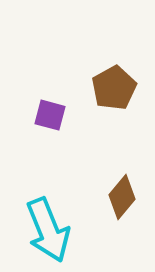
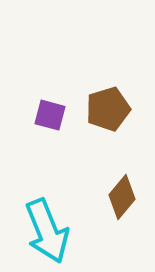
brown pentagon: moved 6 px left, 21 px down; rotated 12 degrees clockwise
cyan arrow: moved 1 px left, 1 px down
